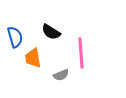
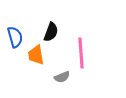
black semicircle: rotated 102 degrees counterclockwise
orange trapezoid: moved 3 px right, 3 px up
gray semicircle: moved 1 px right, 2 px down
